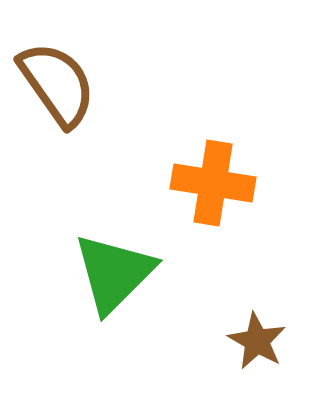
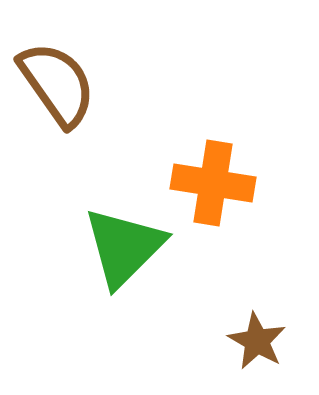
green triangle: moved 10 px right, 26 px up
